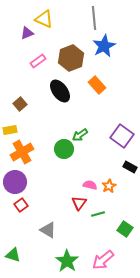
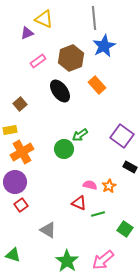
red triangle: rotated 42 degrees counterclockwise
